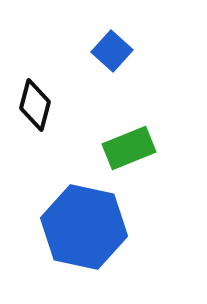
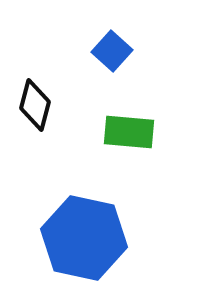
green rectangle: moved 16 px up; rotated 27 degrees clockwise
blue hexagon: moved 11 px down
